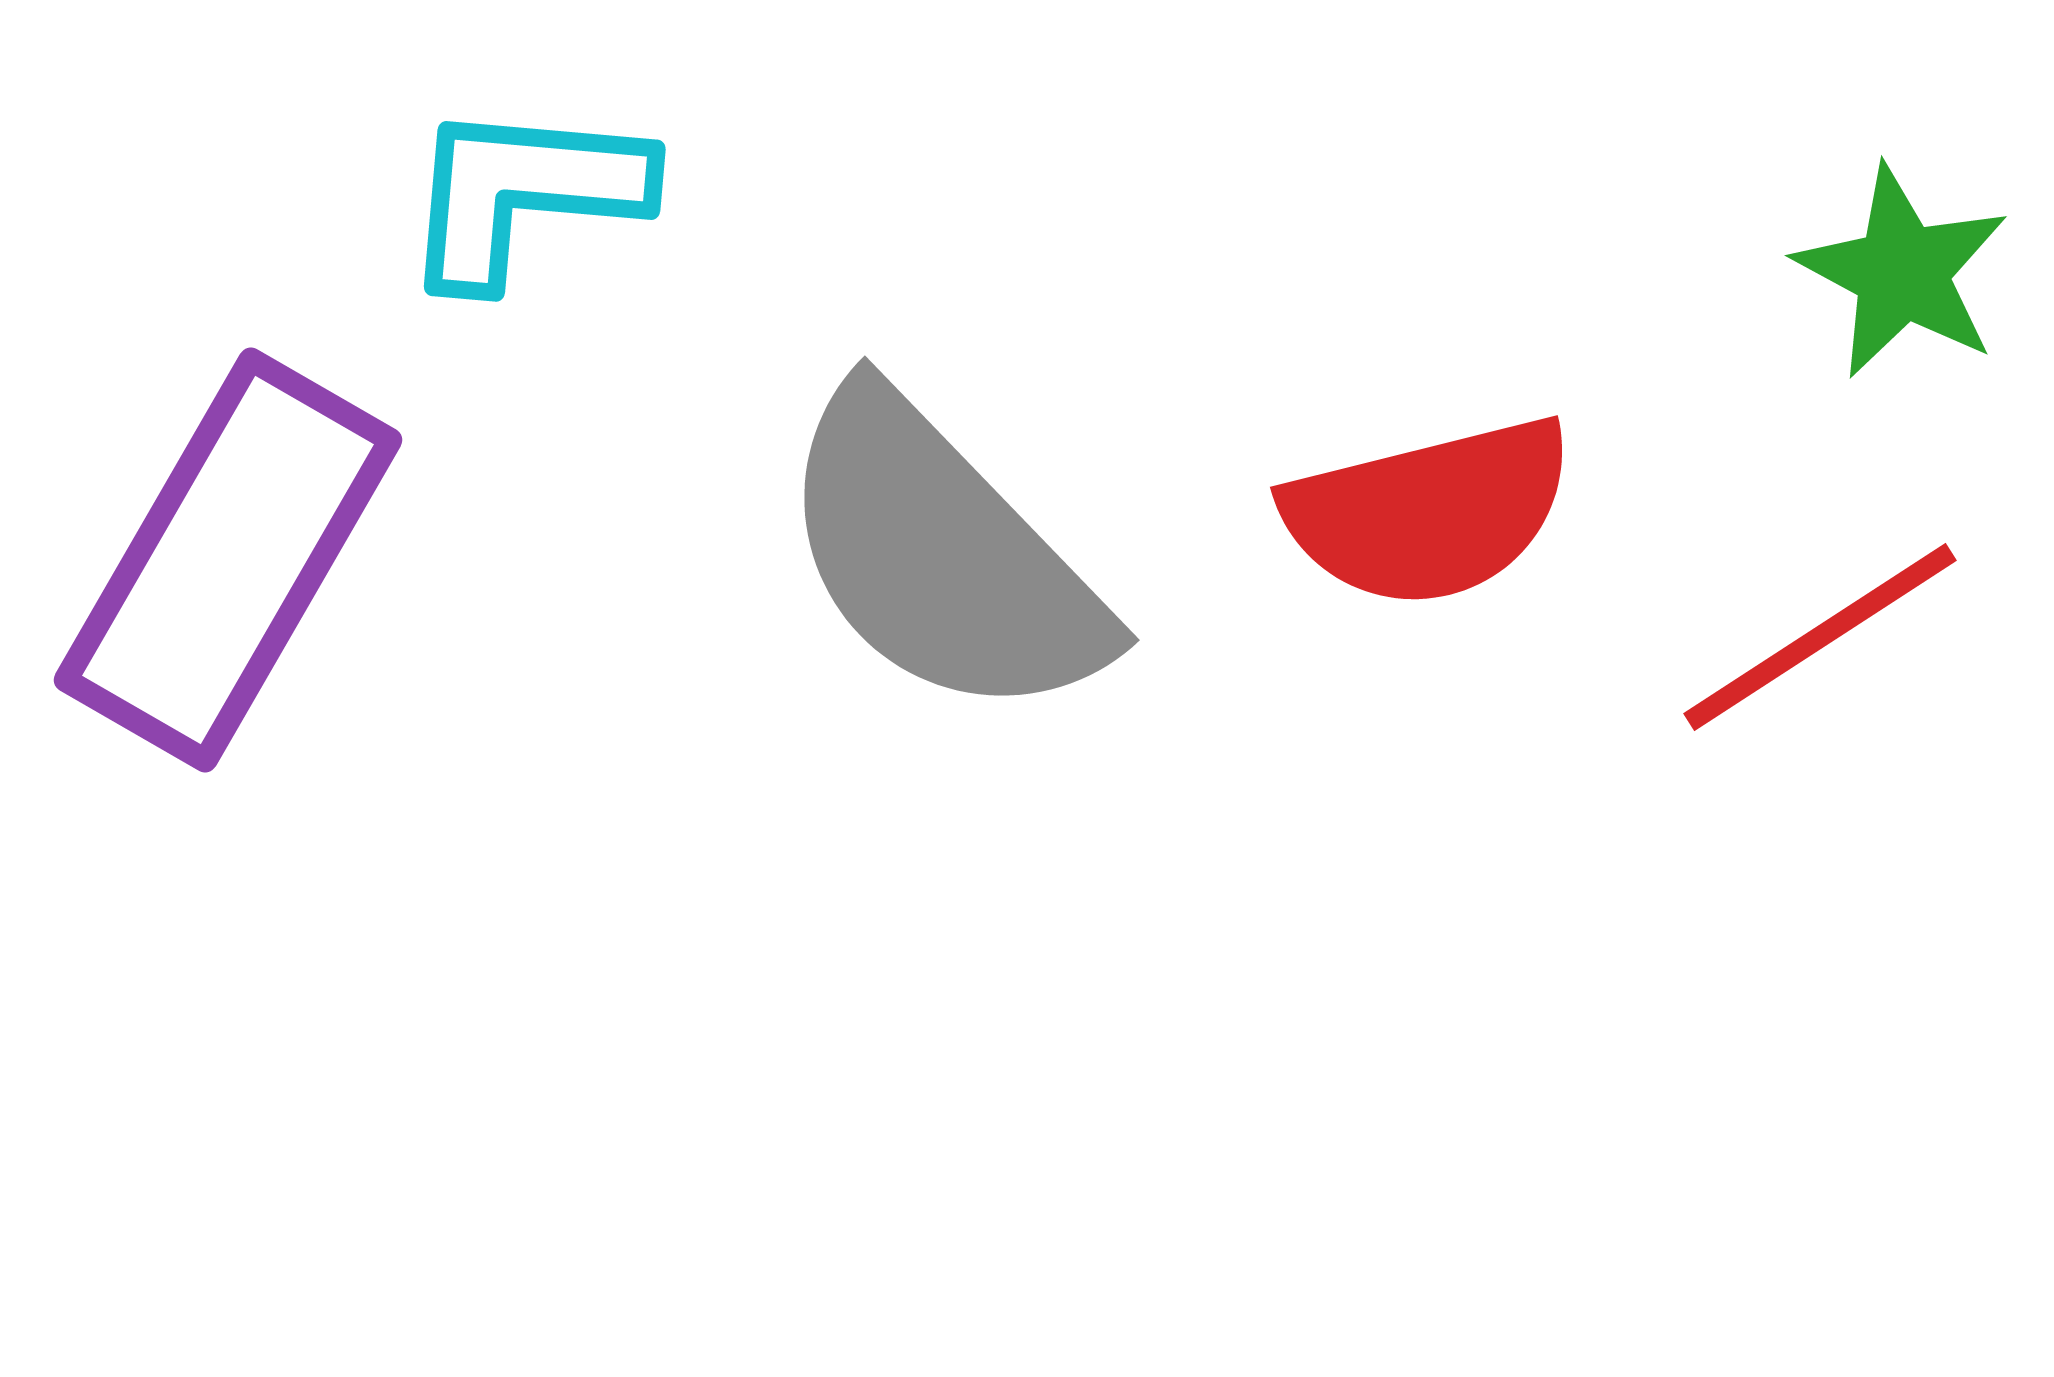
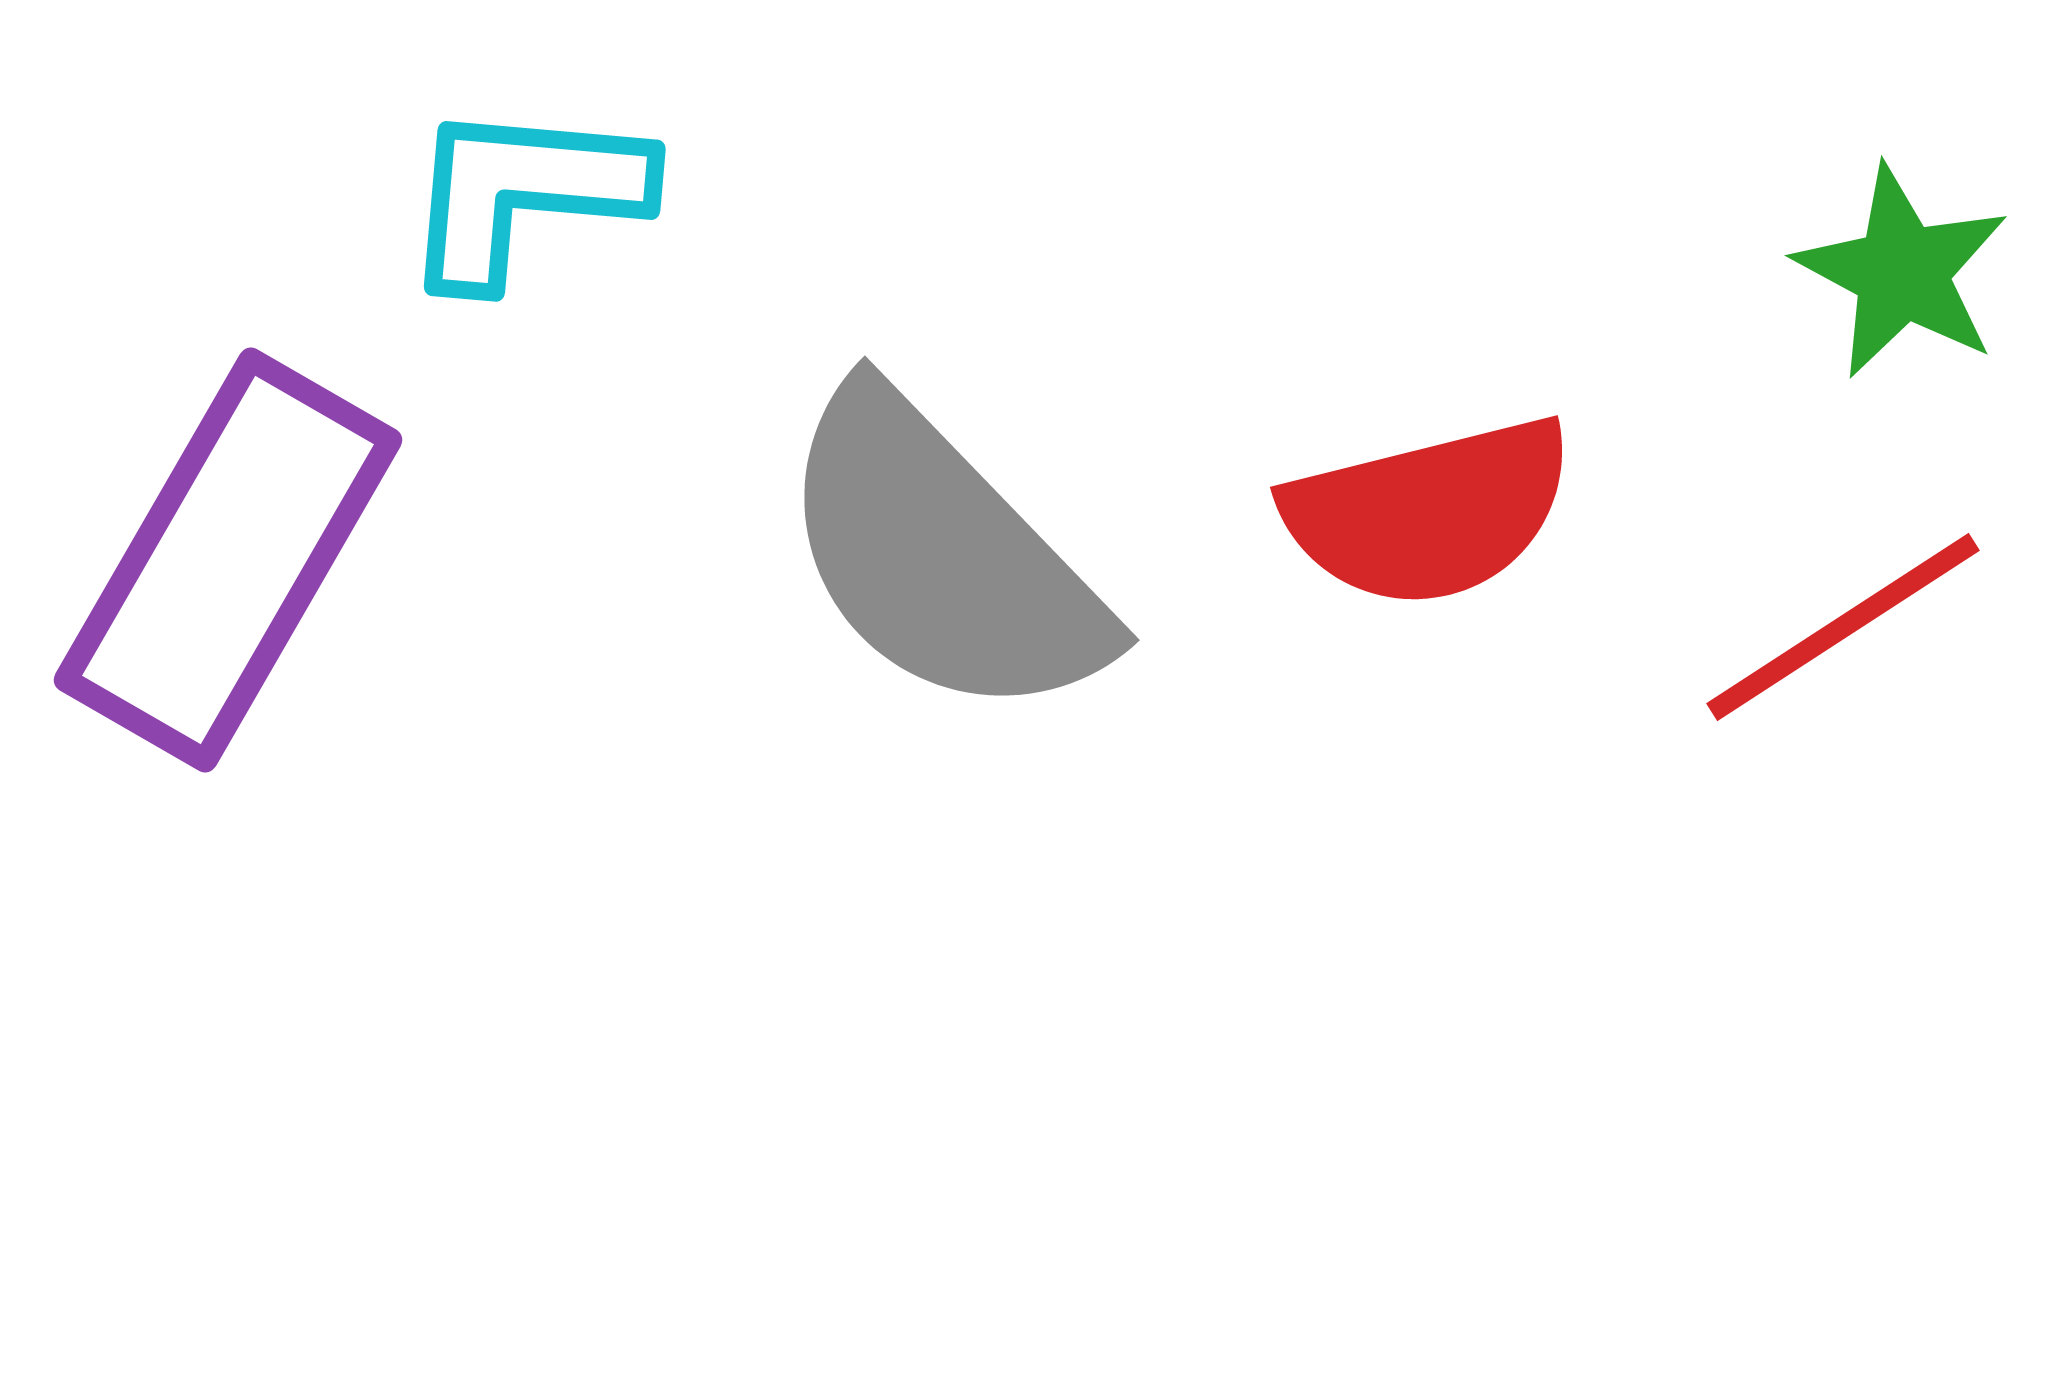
red line: moved 23 px right, 10 px up
